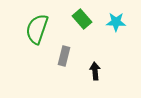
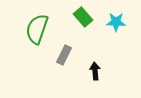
green rectangle: moved 1 px right, 2 px up
gray rectangle: moved 1 px up; rotated 12 degrees clockwise
